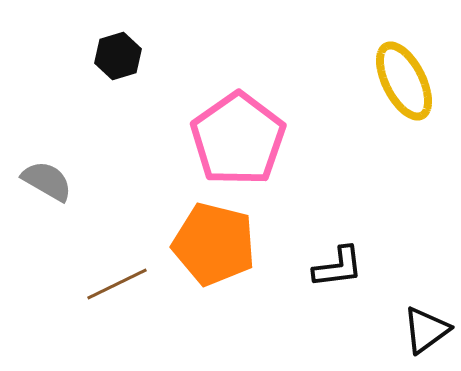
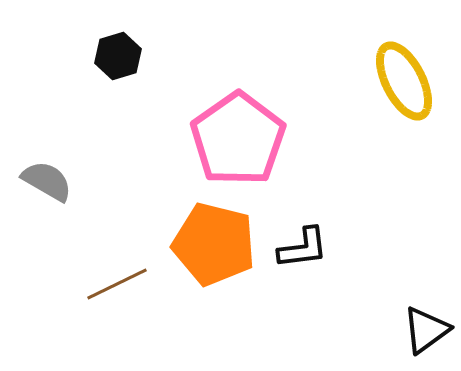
black L-shape: moved 35 px left, 19 px up
